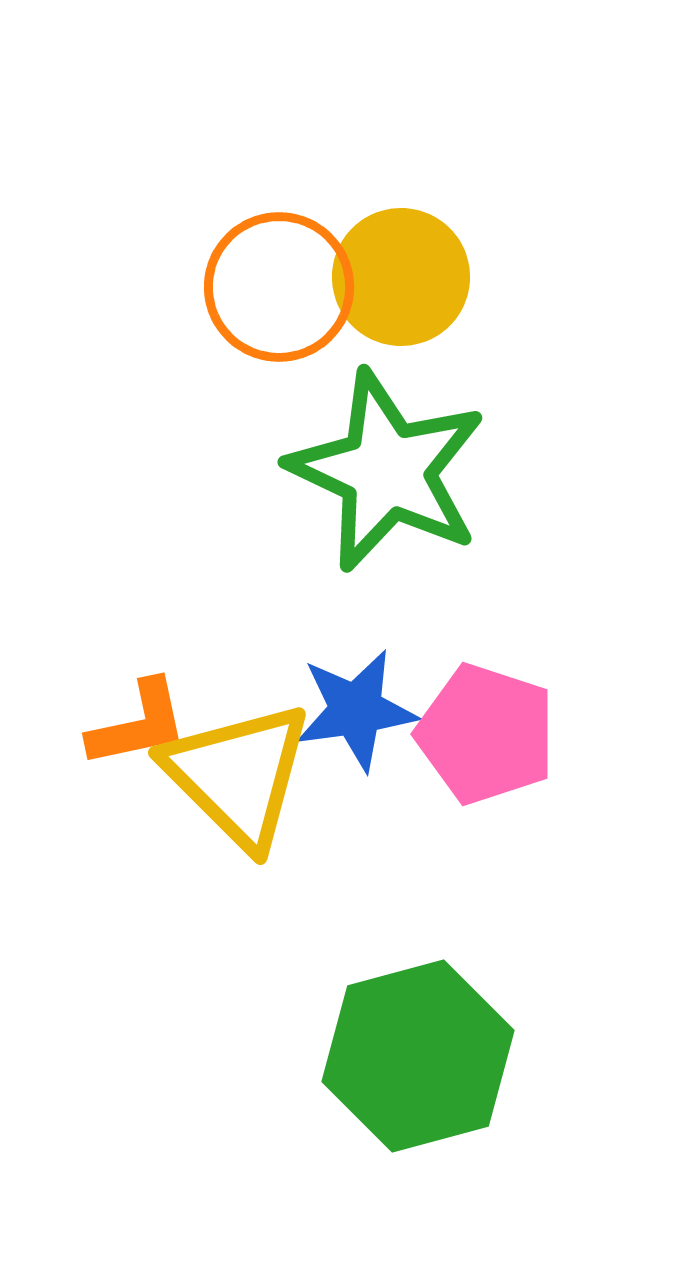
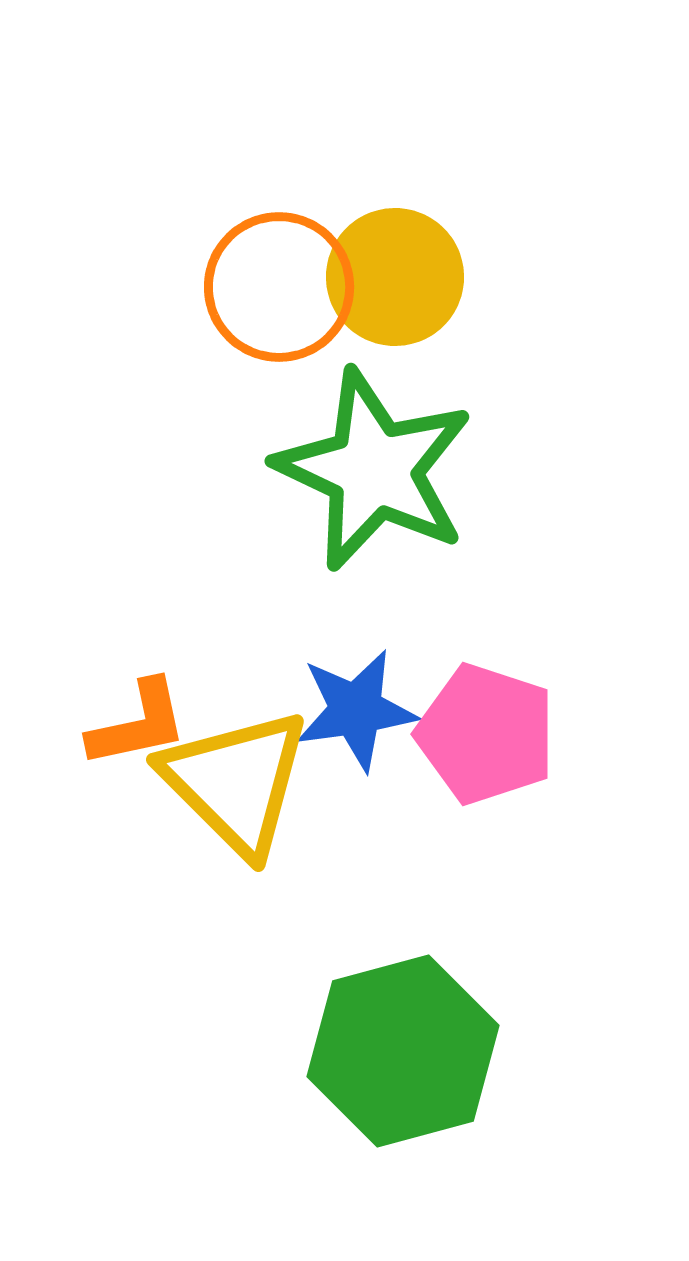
yellow circle: moved 6 px left
green star: moved 13 px left, 1 px up
yellow triangle: moved 2 px left, 7 px down
green hexagon: moved 15 px left, 5 px up
